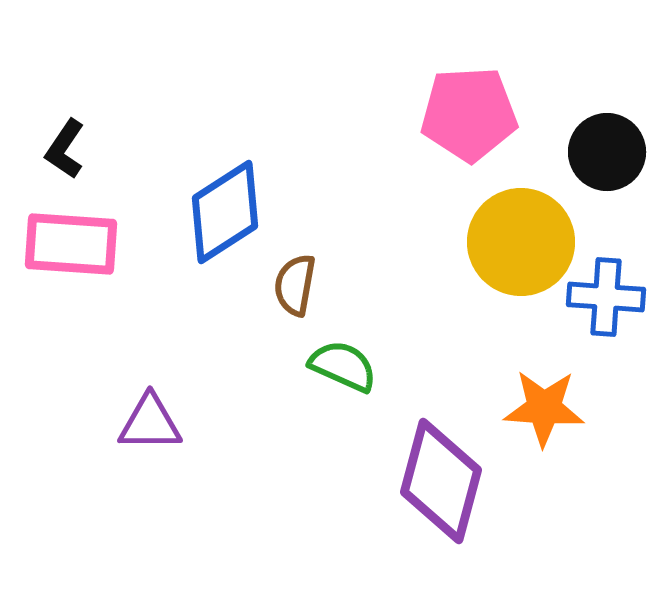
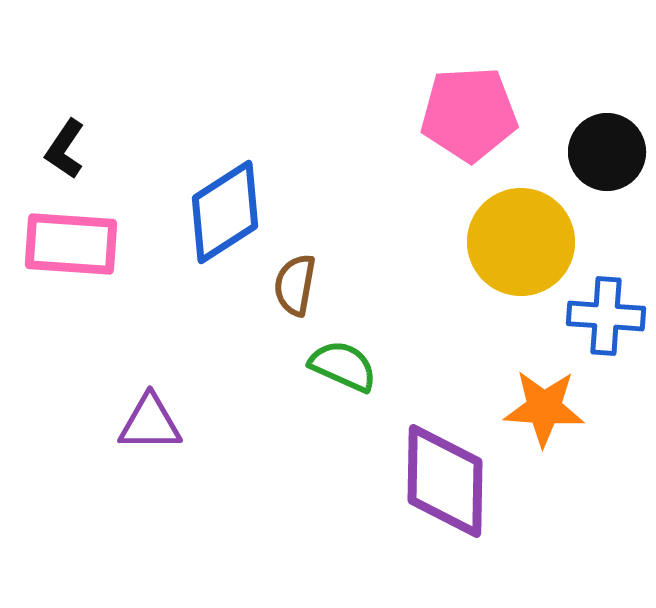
blue cross: moved 19 px down
purple diamond: moved 4 px right; rotated 14 degrees counterclockwise
